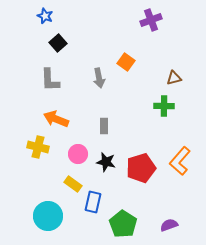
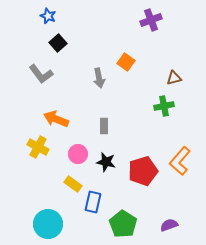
blue star: moved 3 px right
gray L-shape: moved 9 px left, 6 px up; rotated 35 degrees counterclockwise
green cross: rotated 12 degrees counterclockwise
yellow cross: rotated 15 degrees clockwise
red pentagon: moved 2 px right, 3 px down
cyan circle: moved 8 px down
